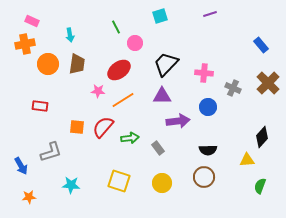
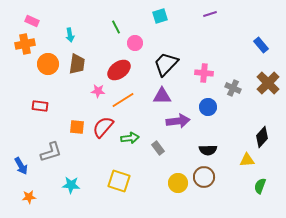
yellow circle: moved 16 px right
